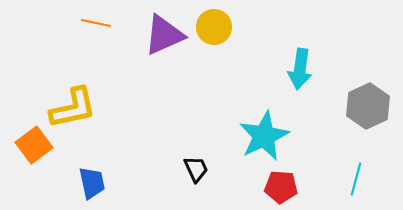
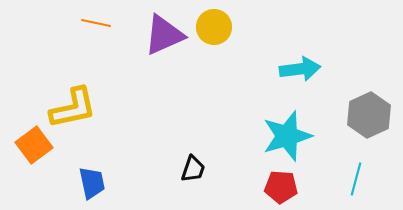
cyan arrow: rotated 105 degrees counterclockwise
gray hexagon: moved 1 px right, 9 px down
cyan star: moved 23 px right; rotated 9 degrees clockwise
black trapezoid: moved 3 px left; rotated 44 degrees clockwise
